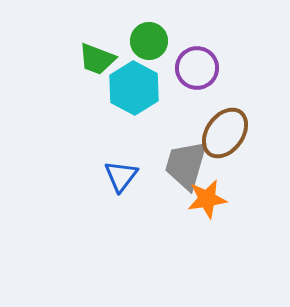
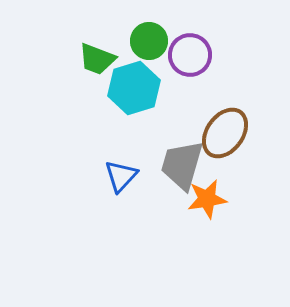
purple circle: moved 7 px left, 13 px up
cyan hexagon: rotated 15 degrees clockwise
gray trapezoid: moved 4 px left
blue triangle: rotated 6 degrees clockwise
